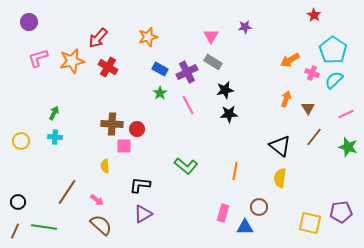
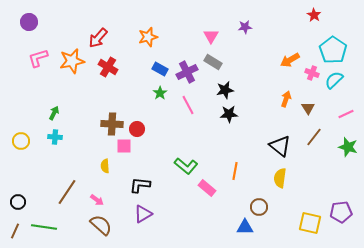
pink rectangle at (223, 213): moved 16 px left, 25 px up; rotated 66 degrees counterclockwise
